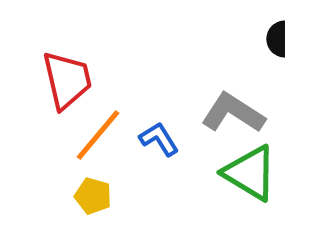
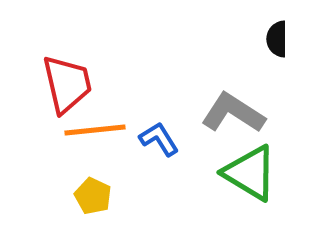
red trapezoid: moved 4 px down
orange line: moved 3 px left, 5 px up; rotated 44 degrees clockwise
yellow pentagon: rotated 9 degrees clockwise
